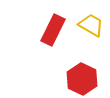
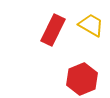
red hexagon: rotated 12 degrees clockwise
